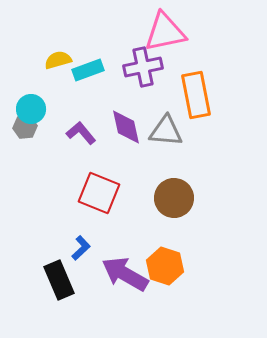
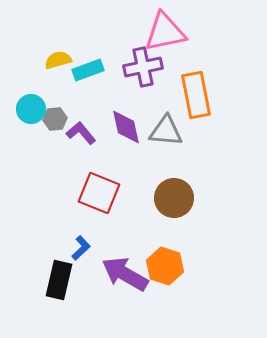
gray hexagon: moved 30 px right, 8 px up
black rectangle: rotated 36 degrees clockwise
